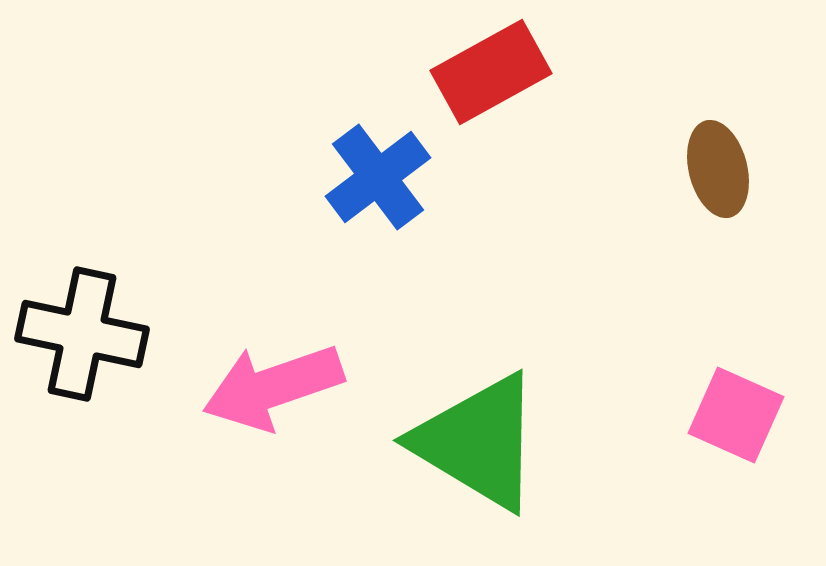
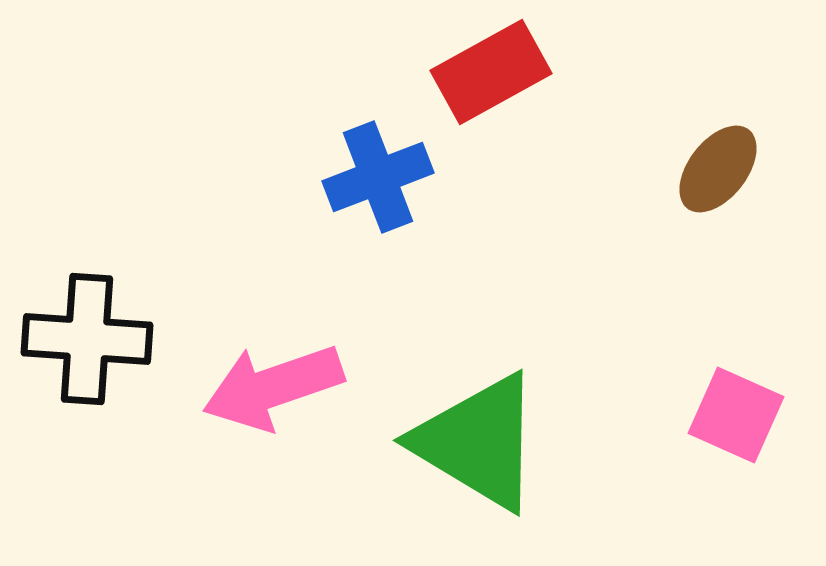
brown ellipse: rotated 52 degrees clockwise
blue cross: rotated 16 degrees clockwise
black cross: moved 5 px right, 5 px down; rotated 8 degrees counterclockwise
